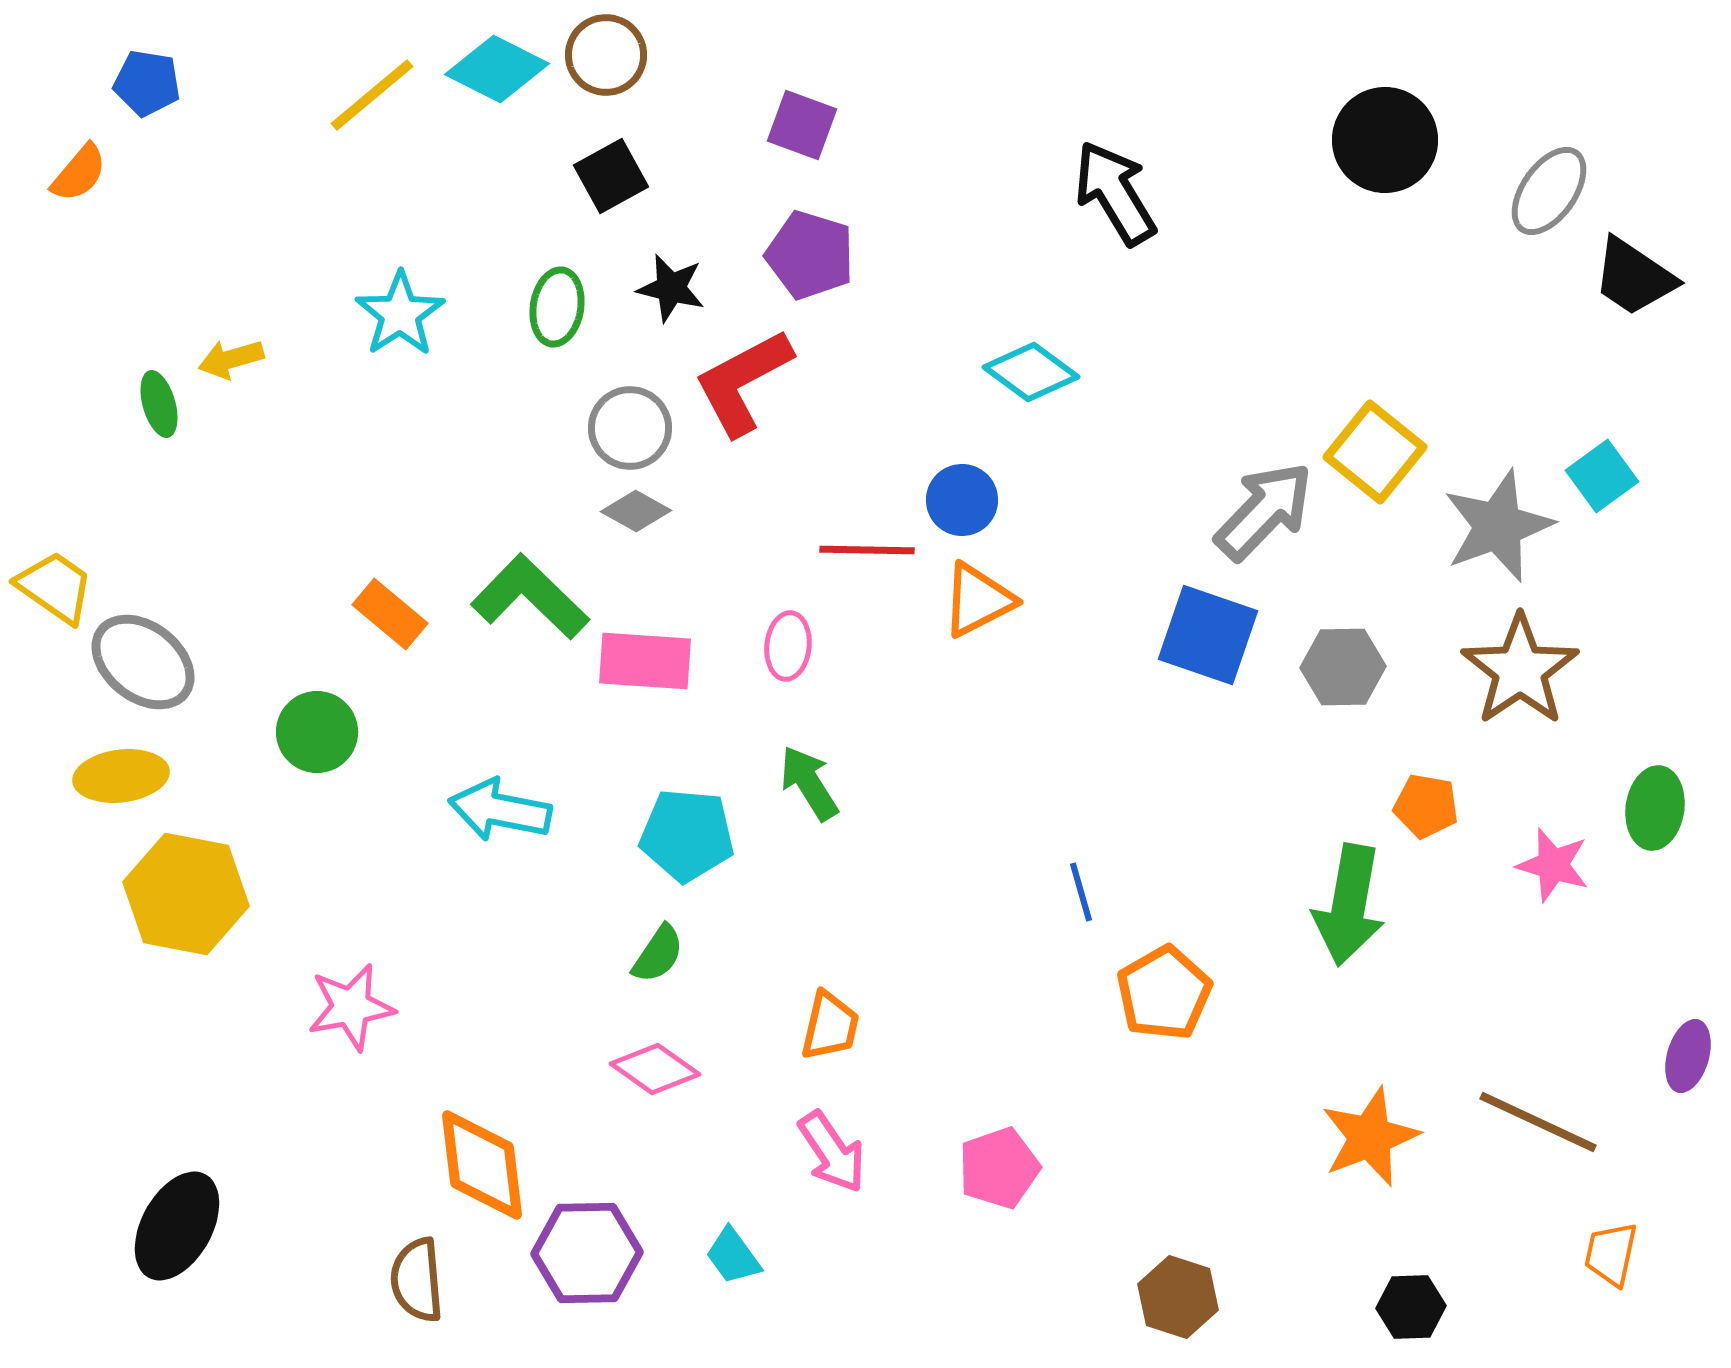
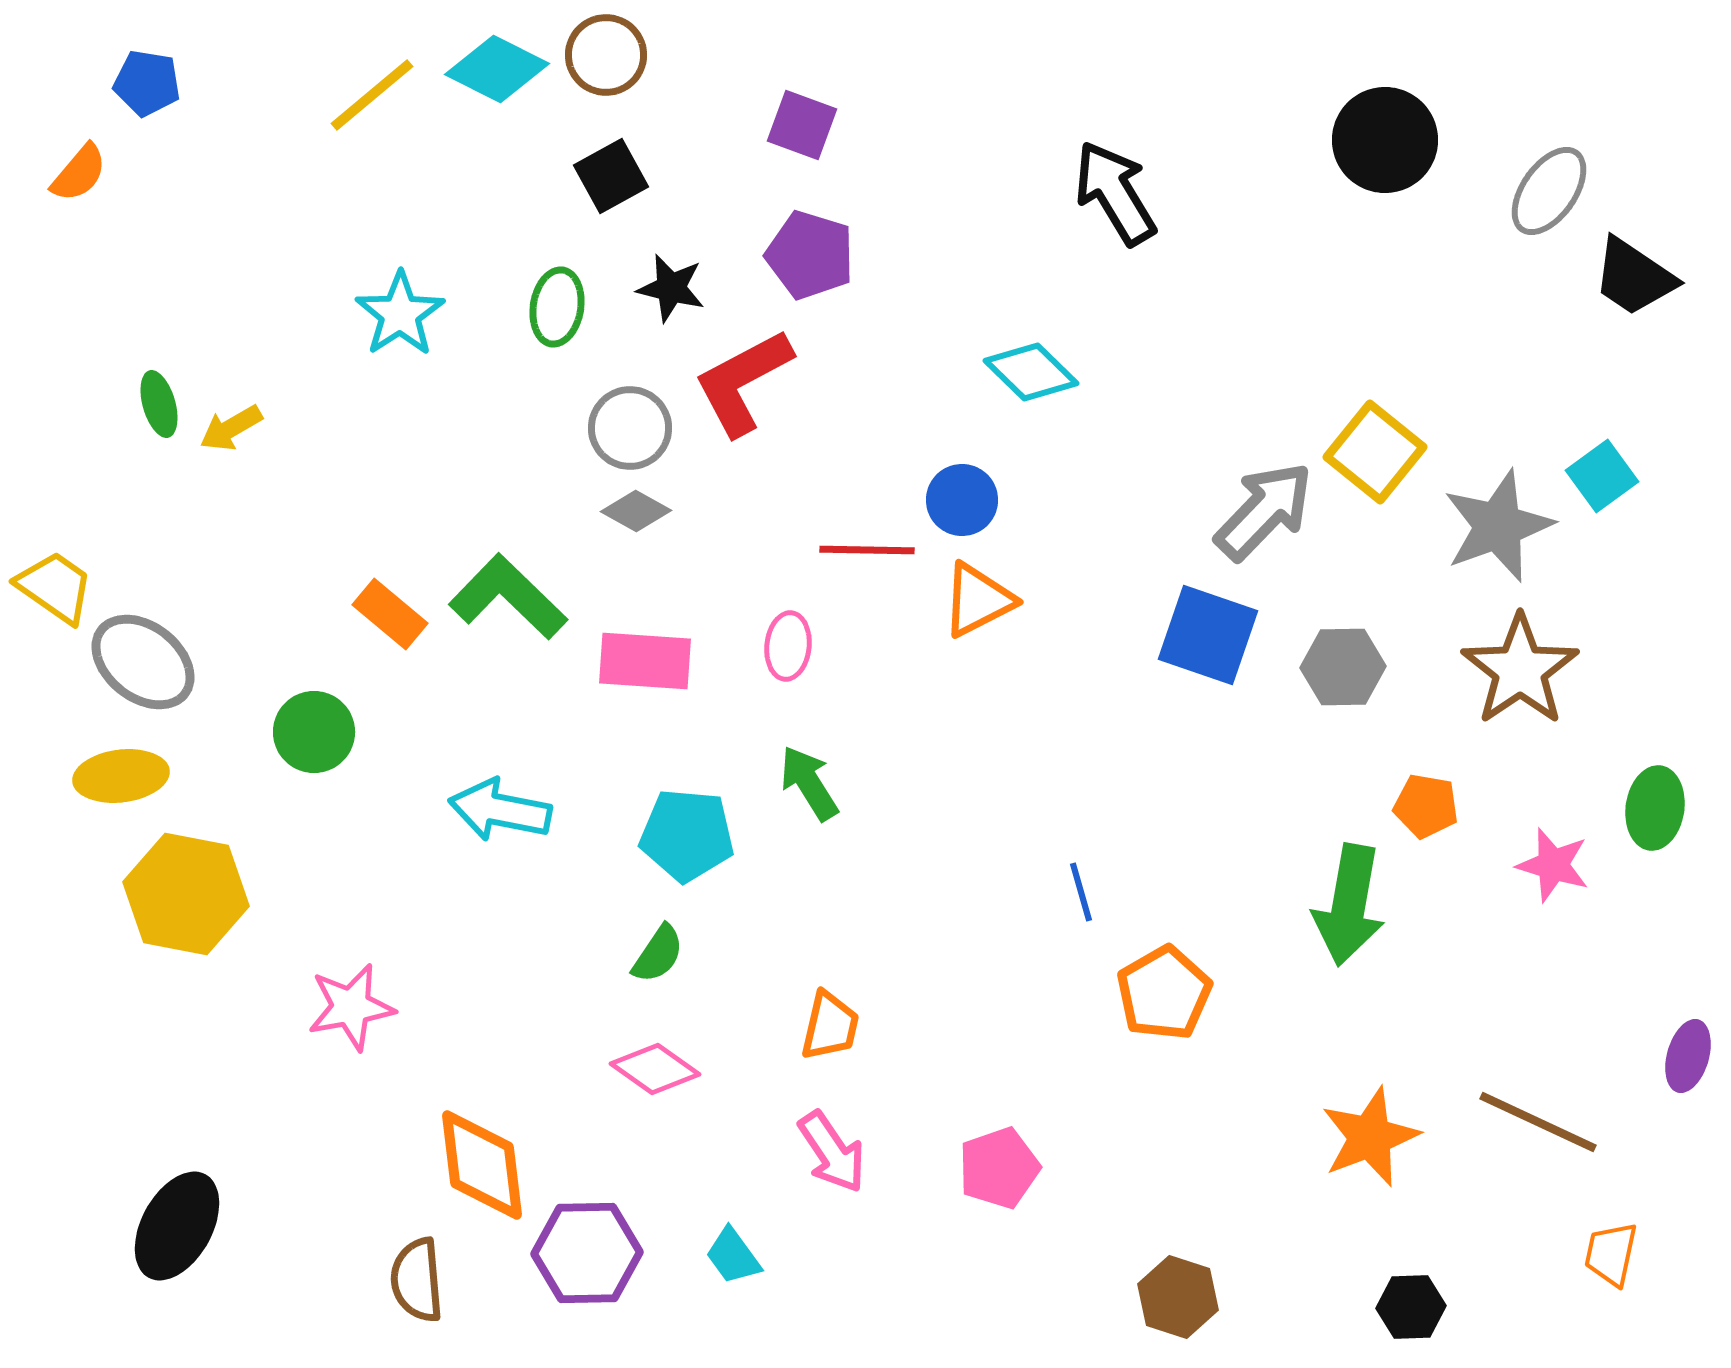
yellow arrow at (231, 359): moved 69 px down; rotated 14 degrees counterclockwise
cyan diamond at (1031, 372): rotated 8 degrees clockwise
green L-shape at (530, 597): moved 22 px left
green circle at (317, 732): moved 3 px left
